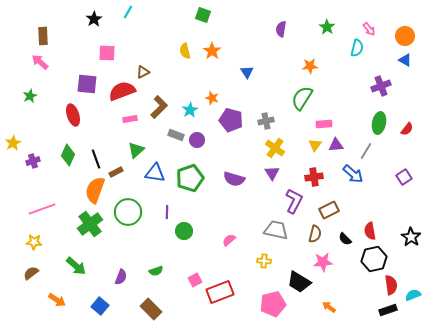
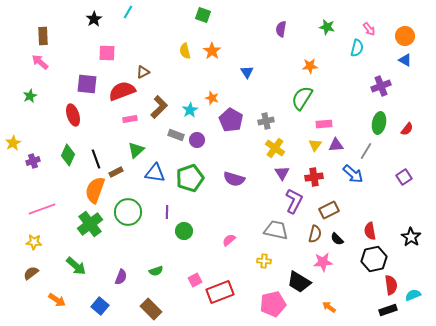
green star at (327, 27): rotated 21 degrees counterclockwise
purple pentagon at (231, 120): rotated 15 degrees clockwise
purple triangle at (272, 173): moved 10 px right
black semicircle at (345, 239): moved 8 px left
